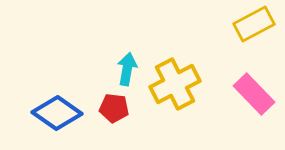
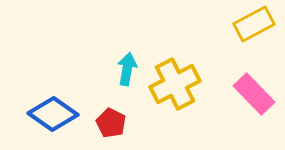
red pentagon: moved 3 px left, 15 px down; rotated 20 degrees clockwise
blue diamond: moved 4 px left, 1 px down
